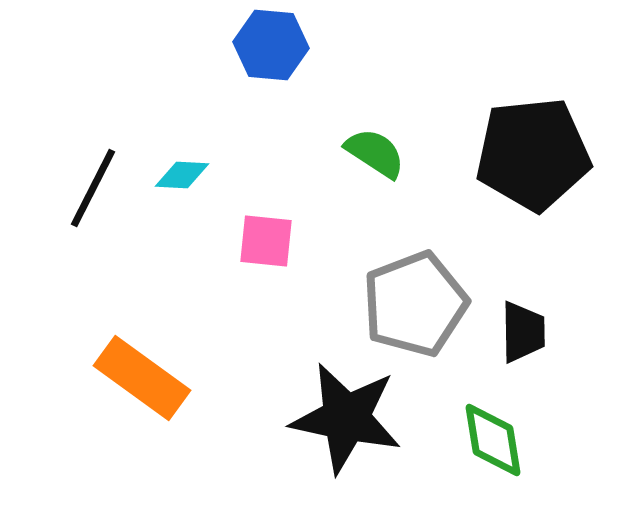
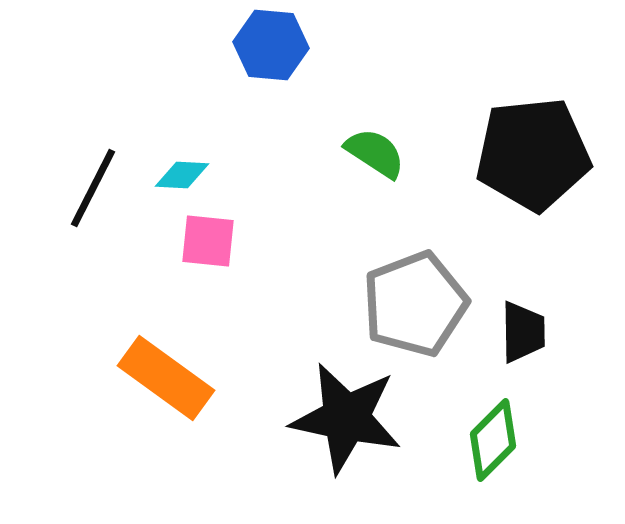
pink square: moved 58 px left
orange rectangle: moved 24 px right
green diamond: rotated 54 degrees clockwise
